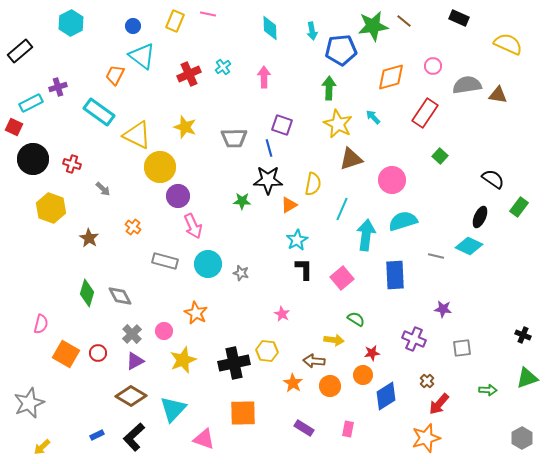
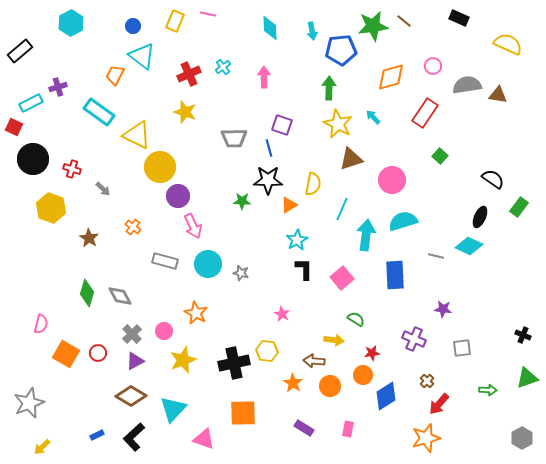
yellow star at (185, 127): moved 15 px up
red cross at (72, 164): moved 5 px down
